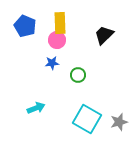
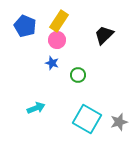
yellow rectangle: moved 1 px left, 2 px up; rotated 35 degrees clockwise
blue star: rotated 24 degrees clockwise
